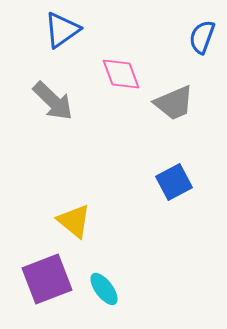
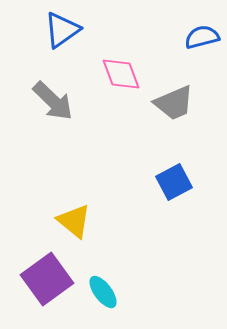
blue semicircle: rotated 56 degrees clockwise
purple square: rotated 15 degrees counterclockwise
cyan ellipse: moved 1 px left, 3 px down
